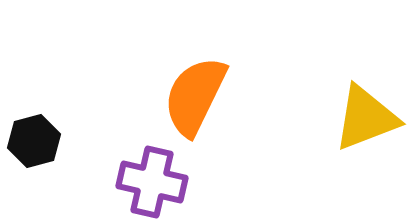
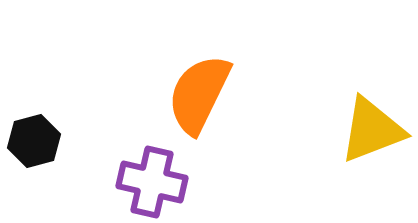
orange semicircle: moved 4 px right, 2 px up
yellow triangle: moved 6 px right, 12 px down
